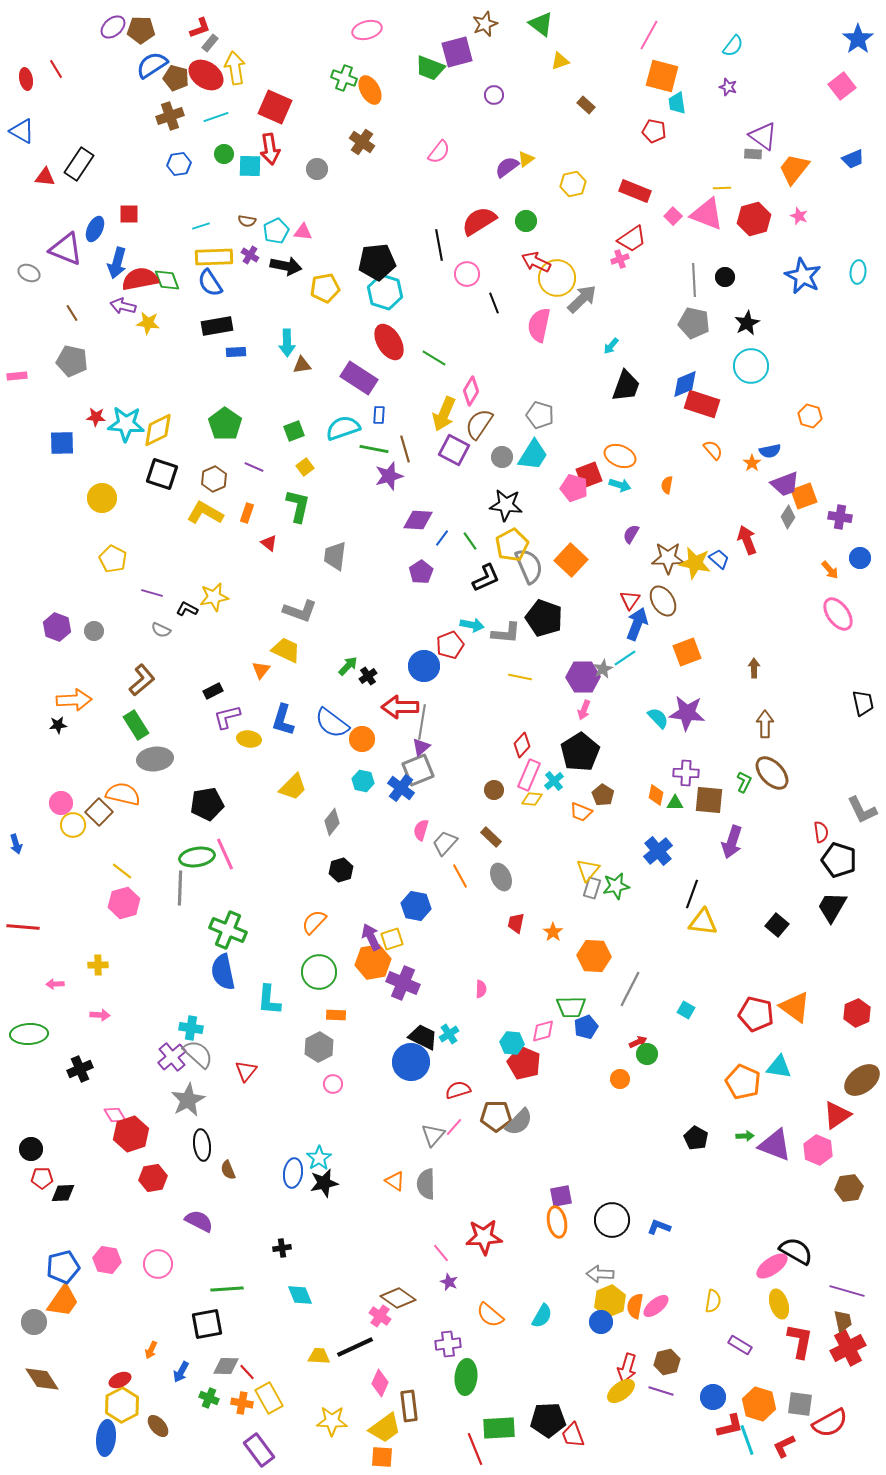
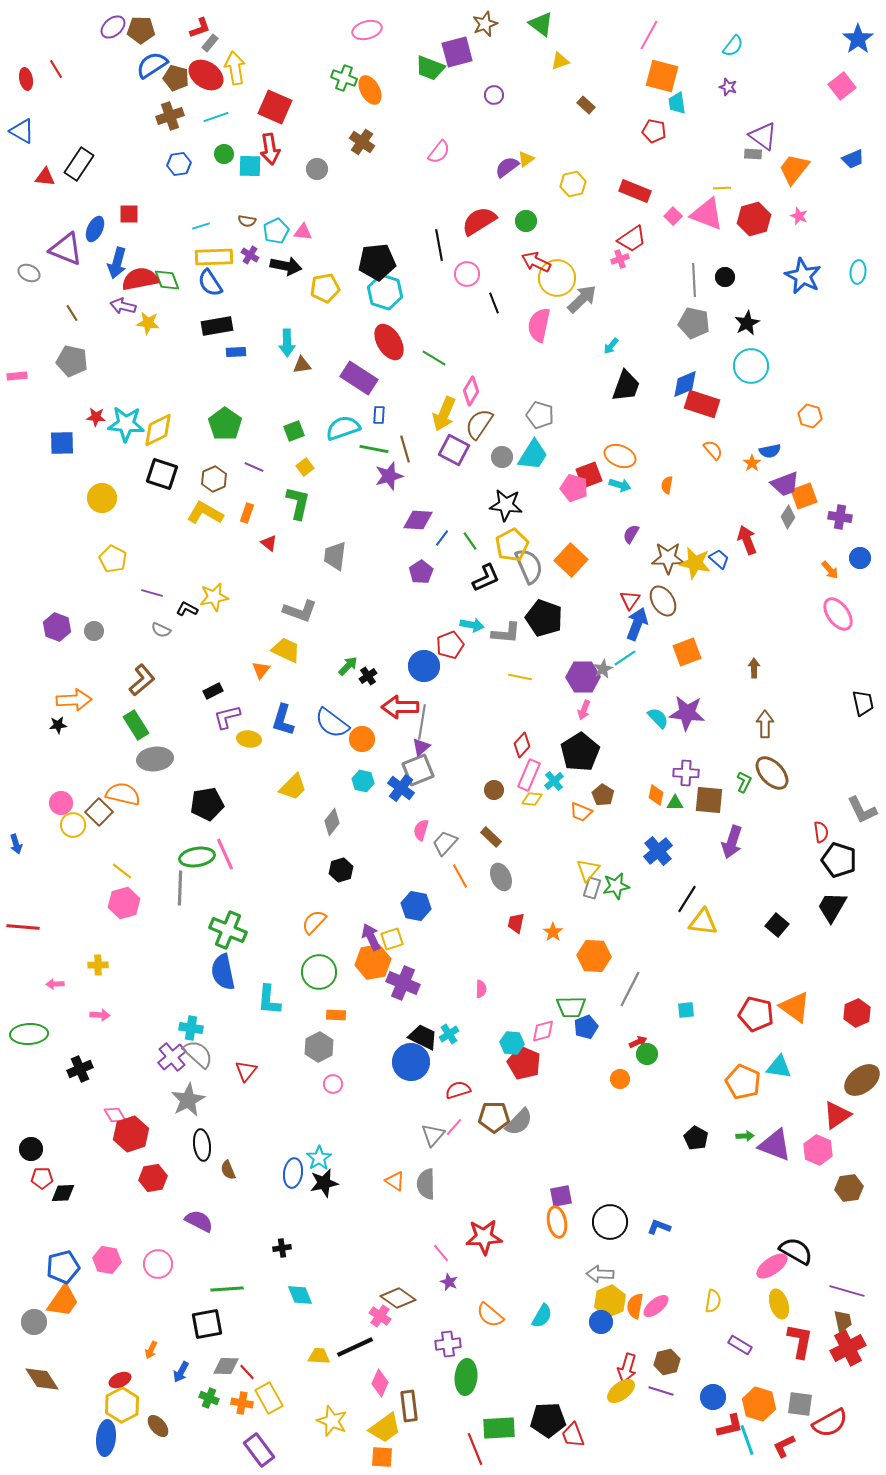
green L-shape at (298, 506): moved 3 px up
black line at (692, 894): moved 5 px left, 5 px down; rotated 12 degrees clockwise
cyan square at (686, 1010): rotated 36 degrees counterclockwise
brown pentagon at (496, 1116): moved 2 px left, 1 px down
black circle at (612, 1220): moved 2 px left, 2 px down
yellow star at (332, 1421): rotated 20 degrees clockwise
